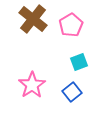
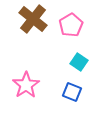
cyan square: rotated 36 degrees counterclockwise
pink star: moved 6 px left
blue square: rotated 30 degrees counterclockwise
